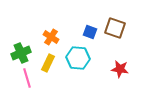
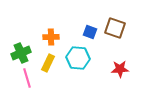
orange cross: rotated 35 degrees counterclockwise
red star: rotated 12 degrees counterclockwise
